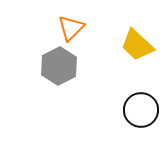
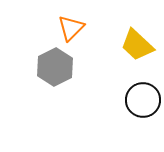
gray hexagon: moved 4 px left, 1 px down
black circle: moved 2 px right, 10 px up
